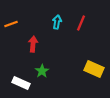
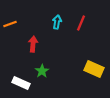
orange line: moved 1 px left
